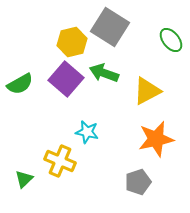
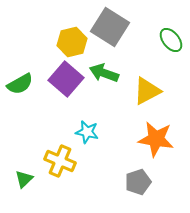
orange star: rotated 21 degrees clockwise
